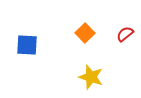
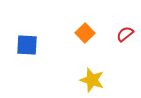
yellow star: moved 1 px right, 3 px down
